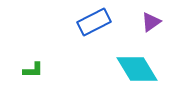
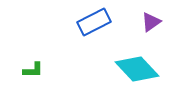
cyan diamond: rotated 12 degrees counterclockwise
